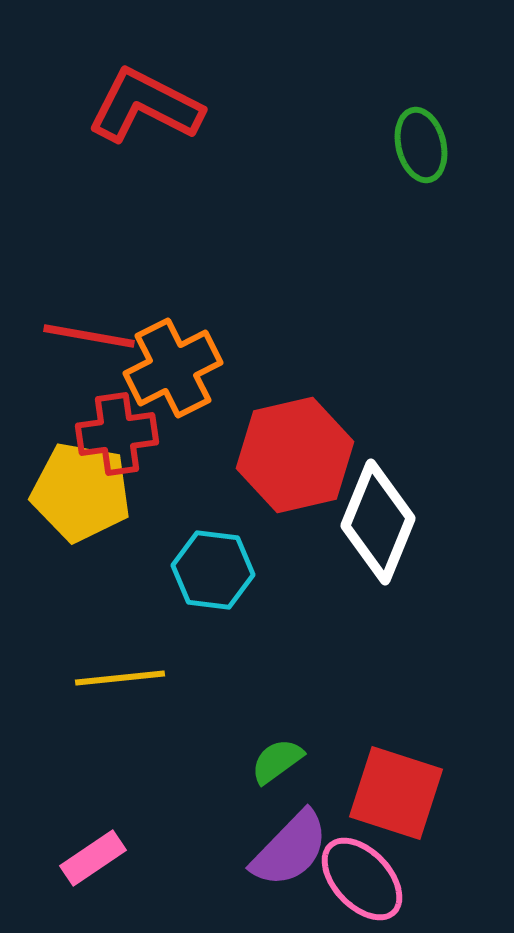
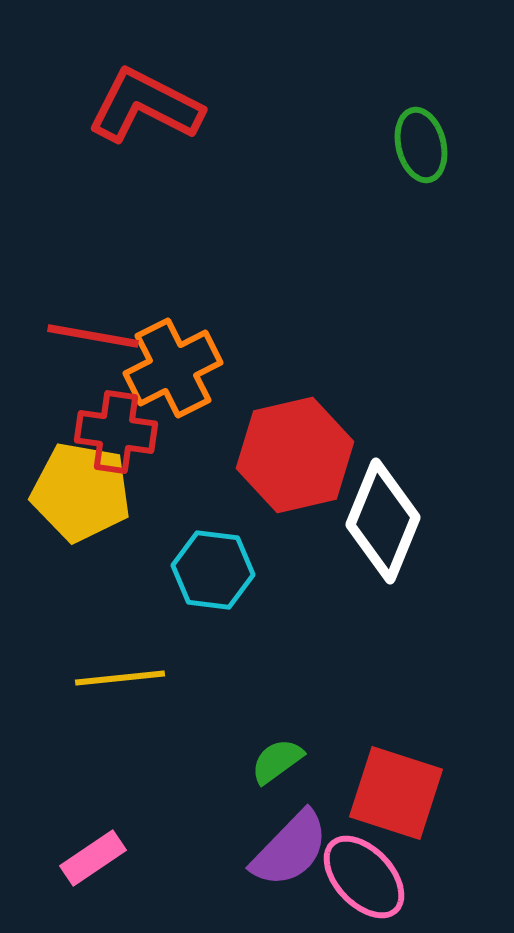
red line: moved 4 px right
red cross: moved 1 px left, 2 px up; rotated 16 degrees clockwise
white diamond: moved 5 px right, 1 px up
pink ellipse: moved 2 px right, 2 px up
